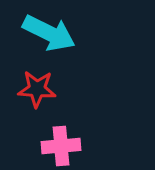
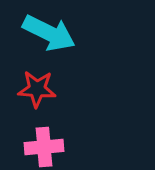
pink cross: moved 17 px left, 1 px down
